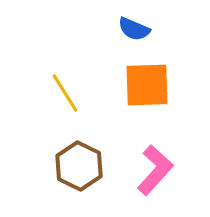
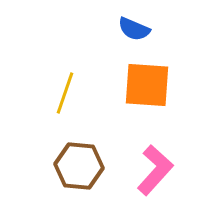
orange square: rotated 6 degrees clockwise
yellow line: rotated 51 degrees clockwise
brown hexagon: rotated 21 degrees counterclockwise
